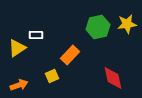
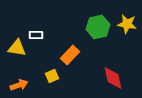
yellow star: rotated 18 degrees clockwise
yellow triangle: rotated 42 degrees clockwise
